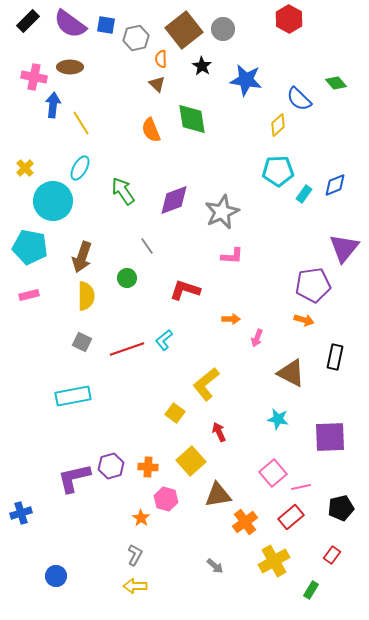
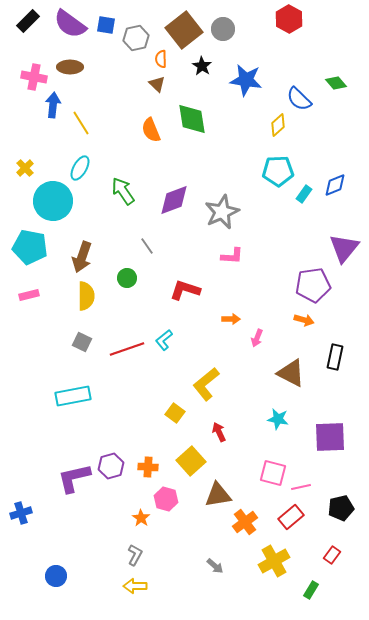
pink square at (273, 473): rotated 36 degrees counterclockwise
